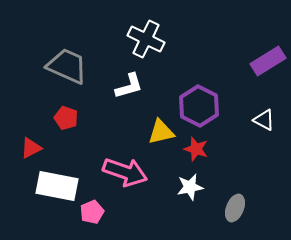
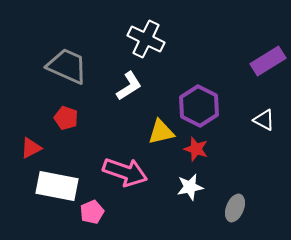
white L-shape: rotated 16 degrees counterclockwise
